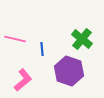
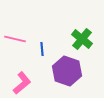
purple hexagon: moved 2 px left
pink L-shape: moved 1 px left, 3 px down
